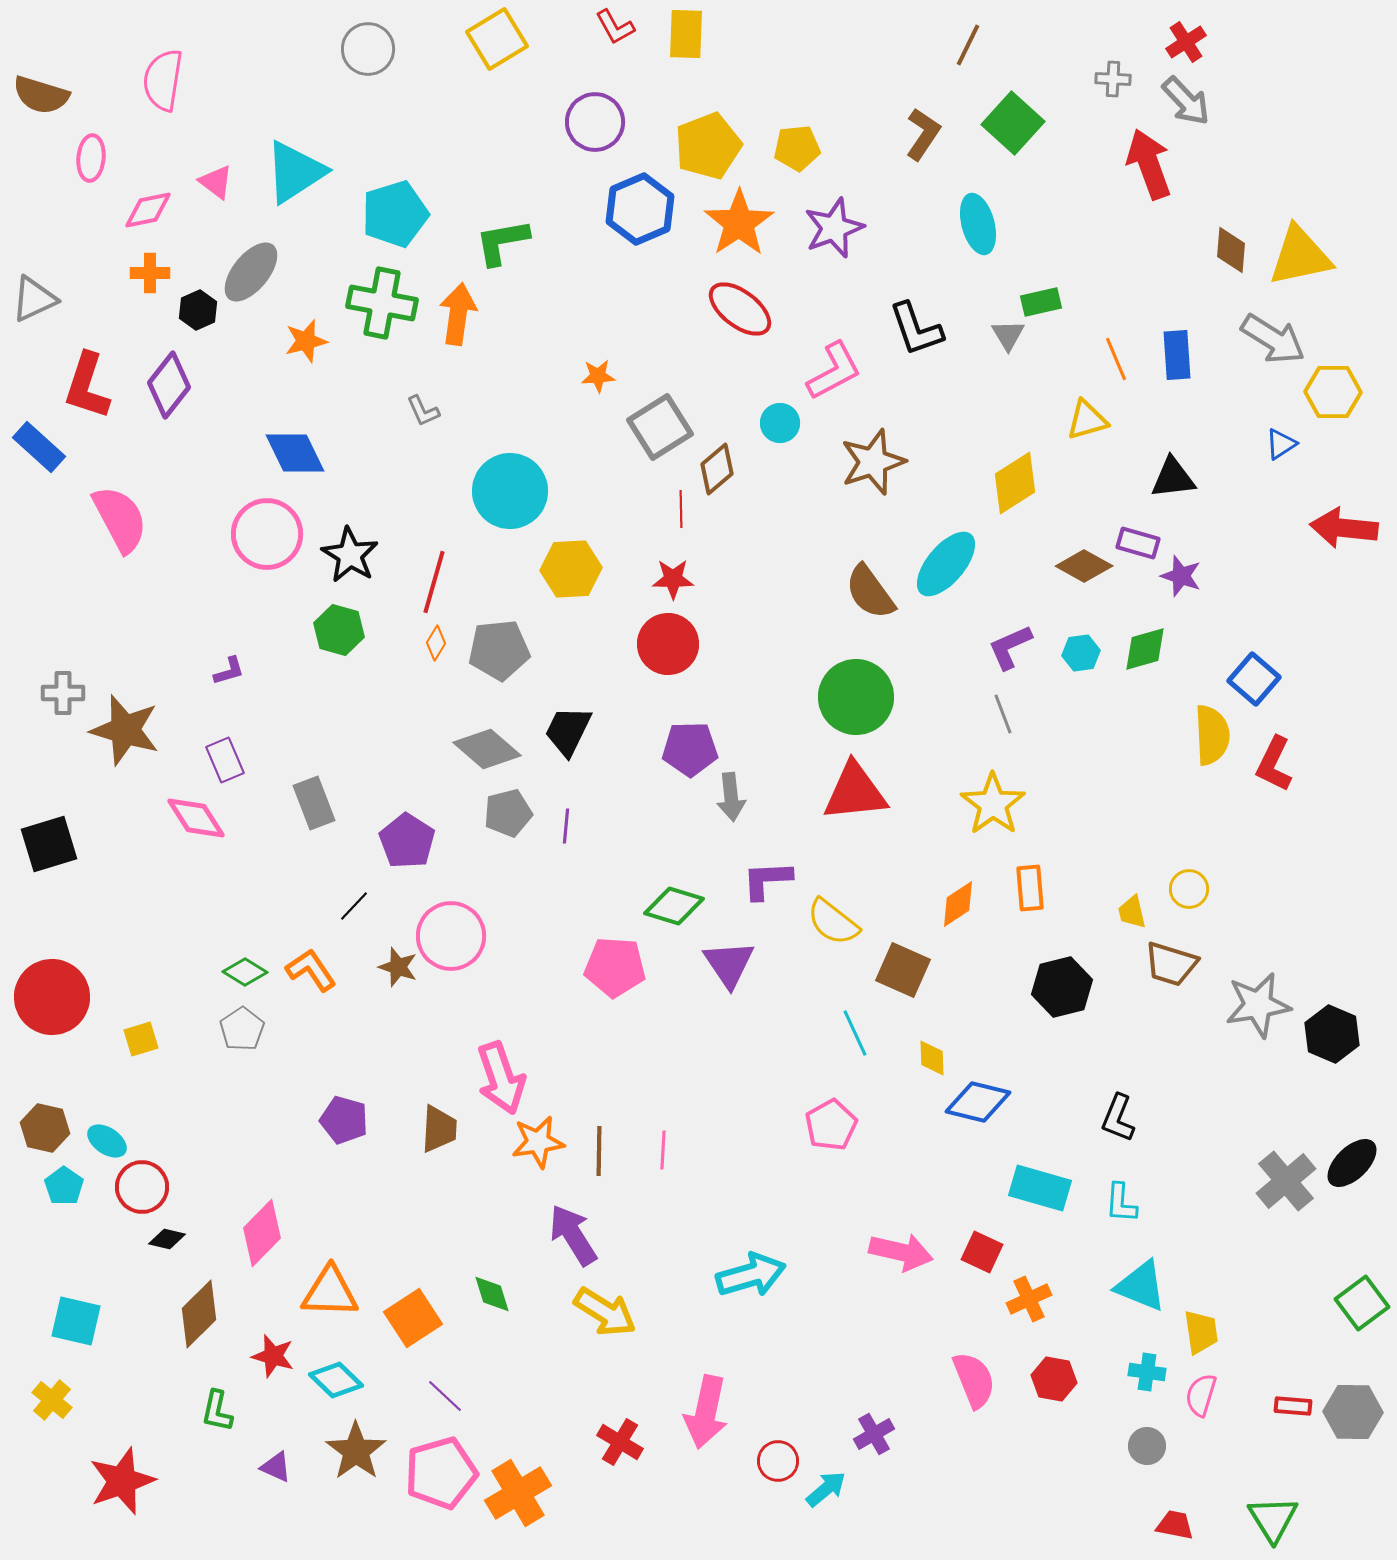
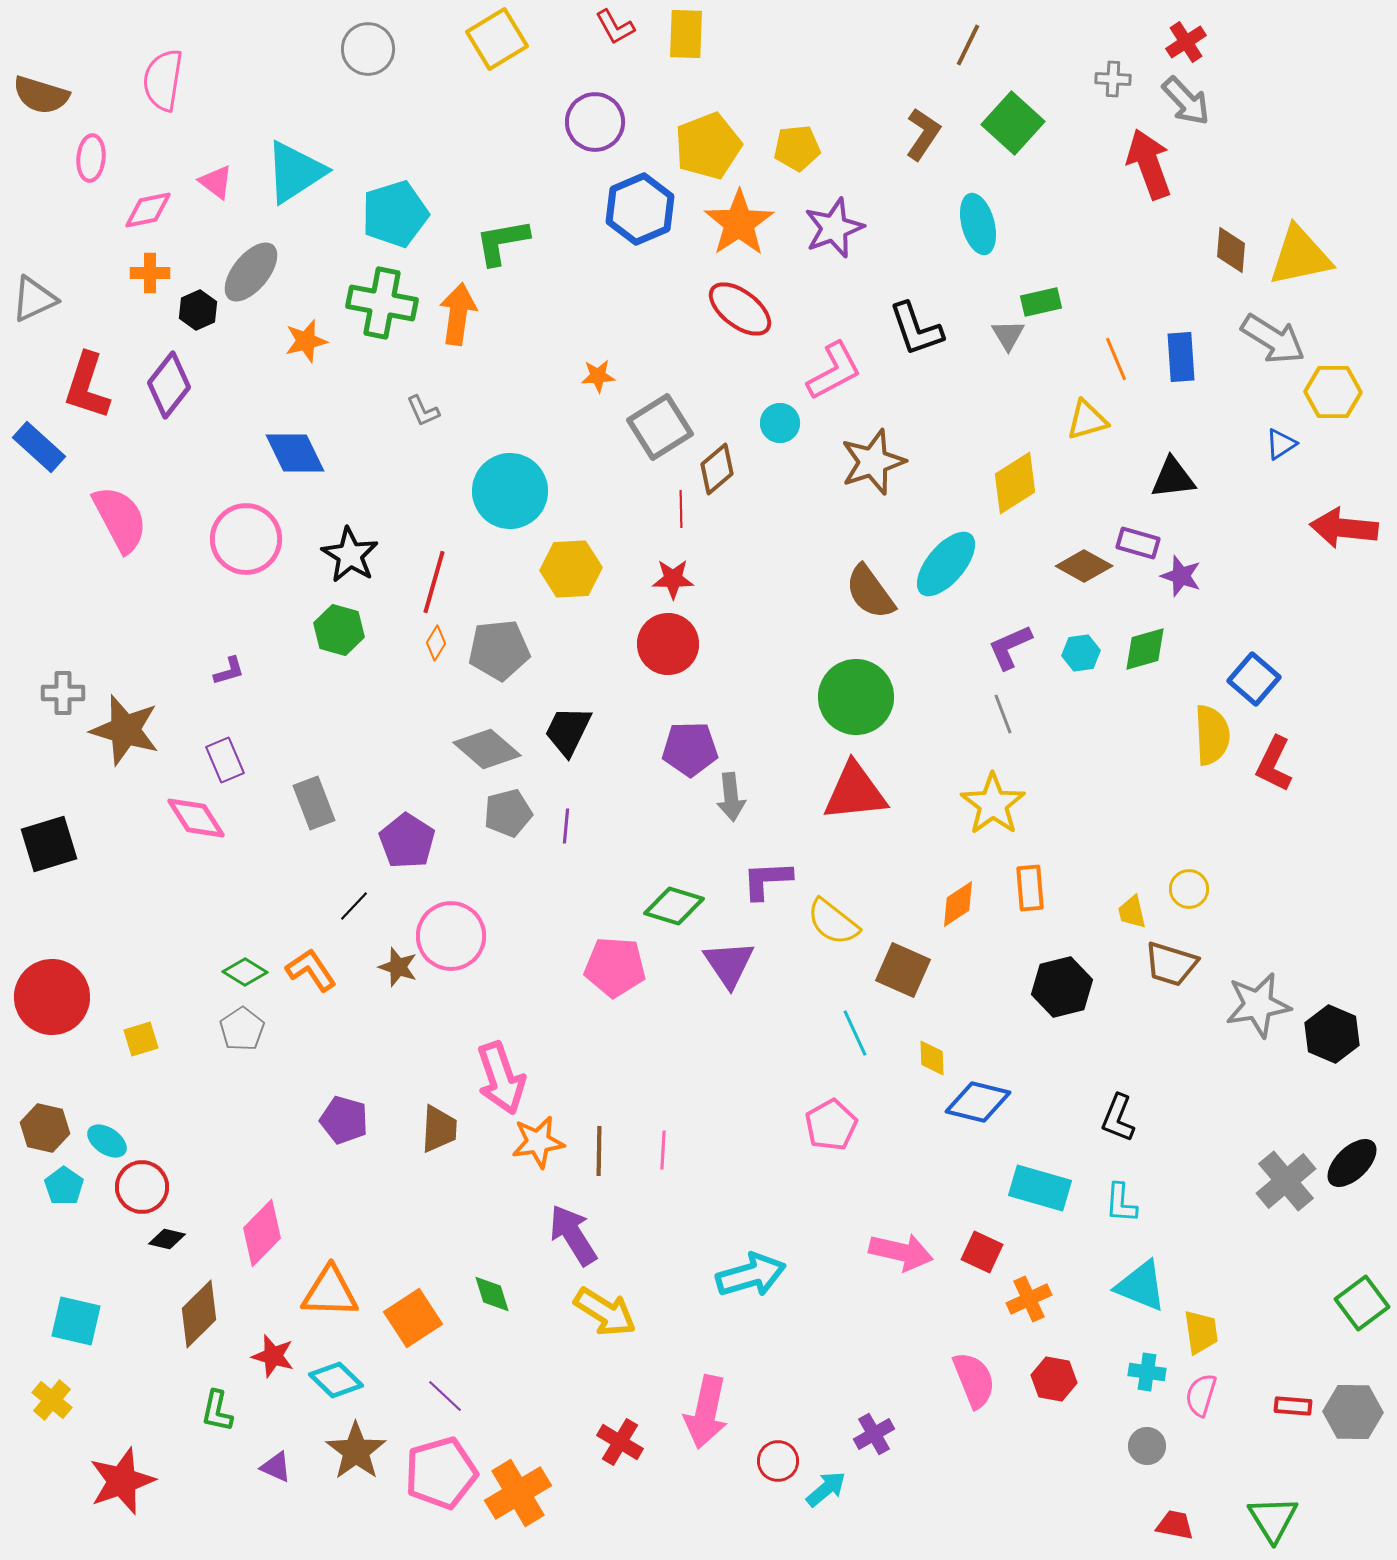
blue rectangle at (1177, 355): moved 4 px right, 2 px down
pink circle at (267, 534): moved 21 px left, 5 px down
